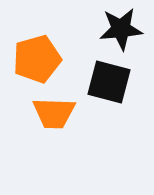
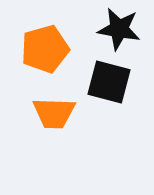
black star: moved 2 px left; rotated 15 degrees clockwise
orange pentagon: moved 8 px right, 10 px up
